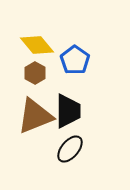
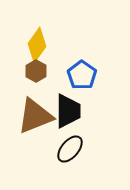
yellow diamond: rotated 76 degrees clockwise
blue pentagon: moved 7 px right, 15 px down
brown hexagon: moved 1 px right, 2 px up
